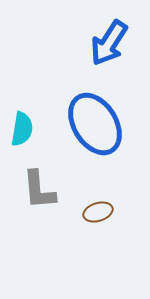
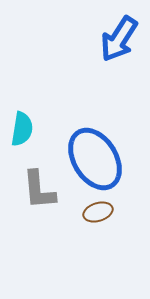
blue arrow: moved 10 px right, 4 px up
blue ellipse: moved 35 px down
